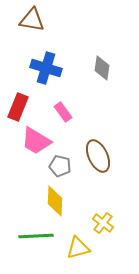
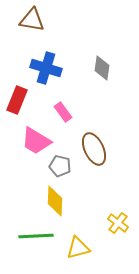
red rectangle: moved 1 px left, 7 px up
brown ellipse: moved 4 px left, 7 px up
yellow cross: moved 15 px right
